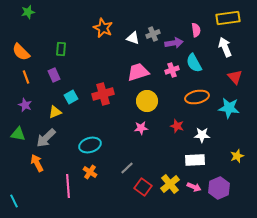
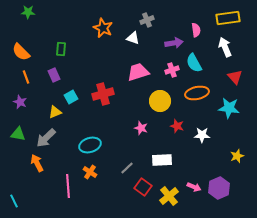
green star: rotated 16 degrees clockwise
gray cross: moved 6 px left, 14 px up
orange ellipse: moved 4 px up
yellow circle: moved 13 px right
purple star: moved 5 px left, 3 px up
pink star: rotated 24 degrees clockwise
white rectangle: moved 33 px left
yellow cross: moved 1 px left, 12 px down
